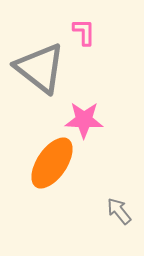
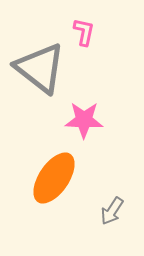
pink L-shape: rotated 12 degrees clockwise
orange ellipse: moved 2 px right, 15 px down
gray arrow: moved 7 px left; rotated 108 degrees counterclockwise
